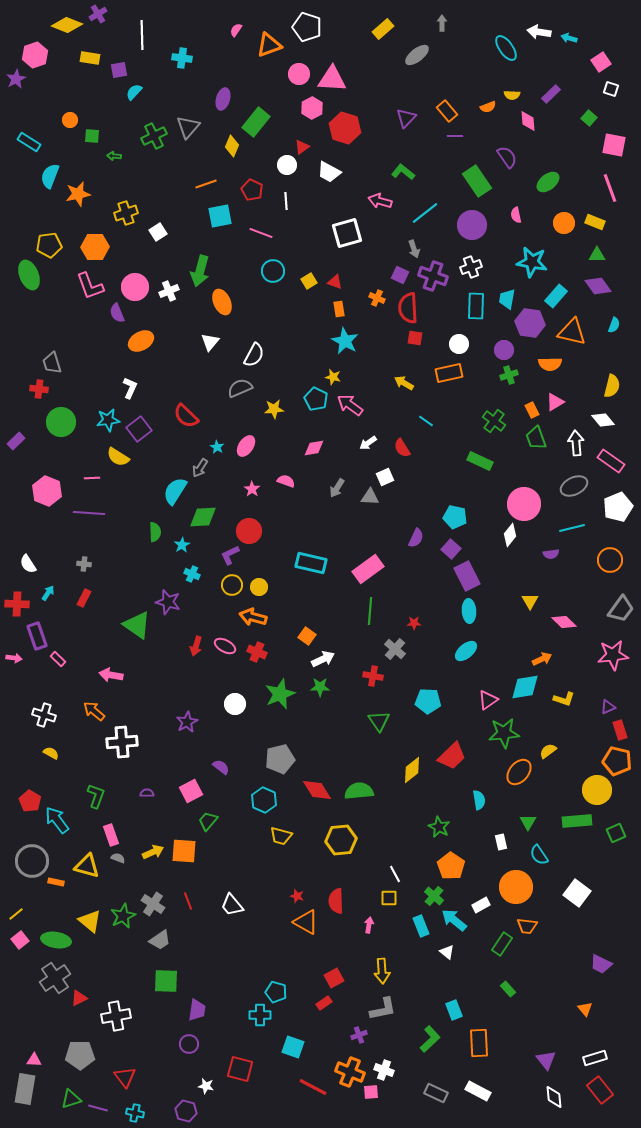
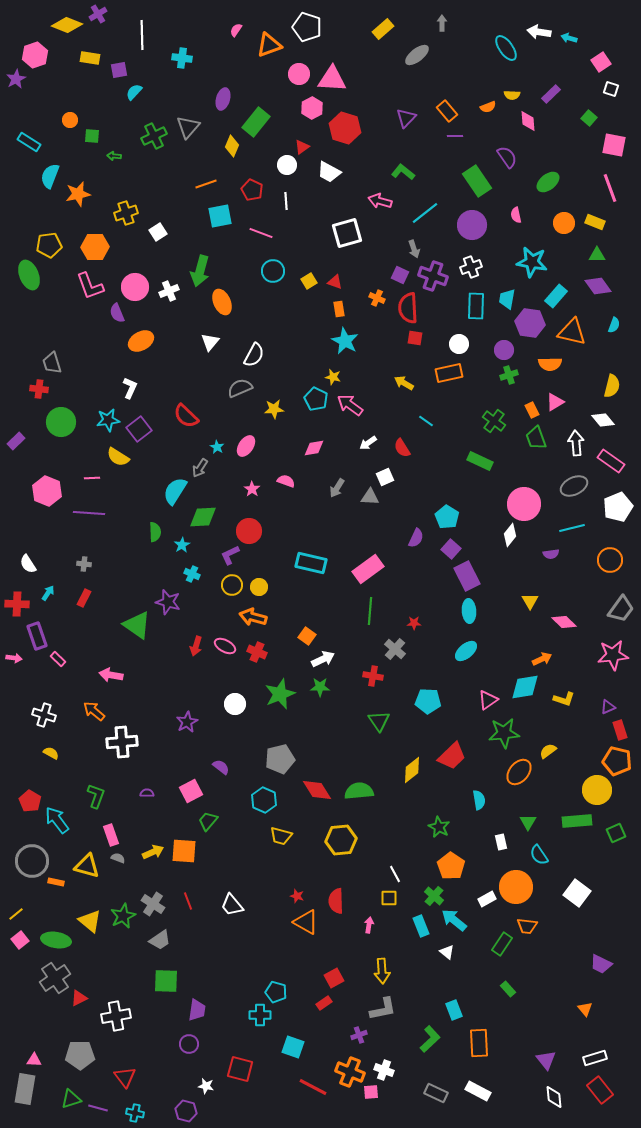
cyan pentagon at (455, 517): moved 8 px left; rotated 20 degrees clockwise
white rectangle at (481, 905): moved 6 px right, 6 px up
